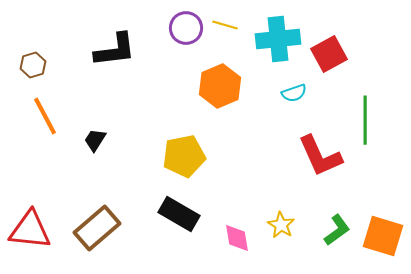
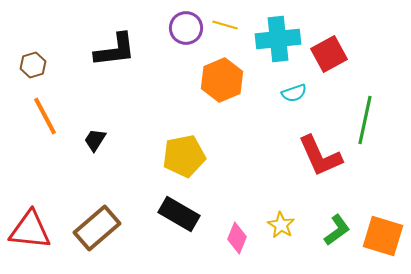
orange hexagon: moved 2 px right, 6 px up
green line: rotated 12 degrees clockwise
pink diamond: rotated 32 degrees clockwise
